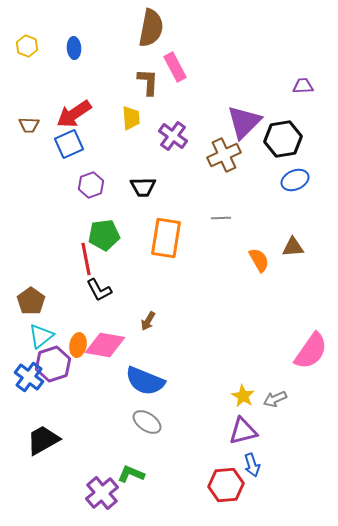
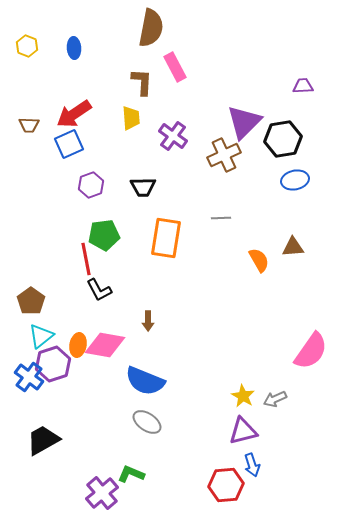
brown L-shape at (148, 82): moved 6 px left
blue ellipse at (295, 180): rotated 12 degrees clockwise
brown arrow at (148, 321): rotated 30 degrees counterclockwise
